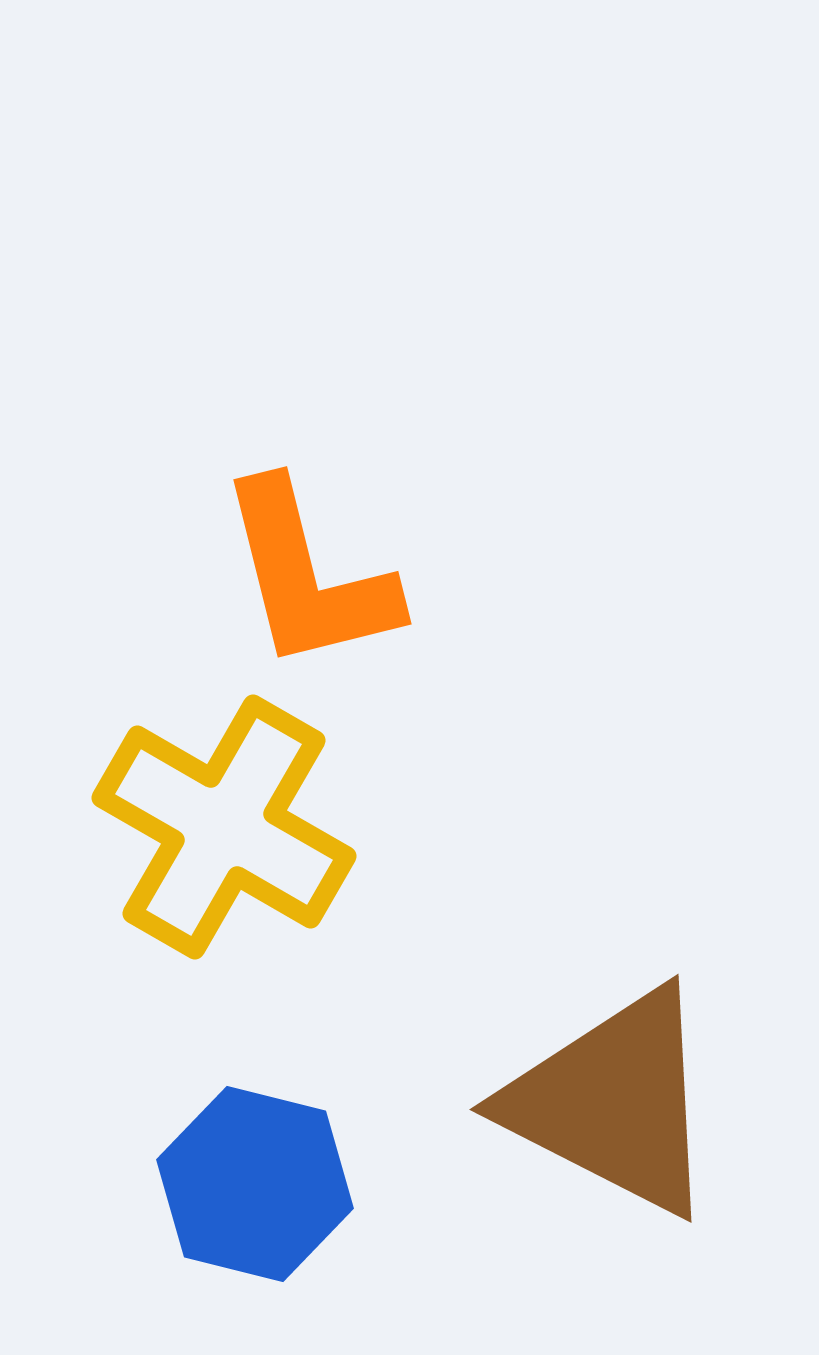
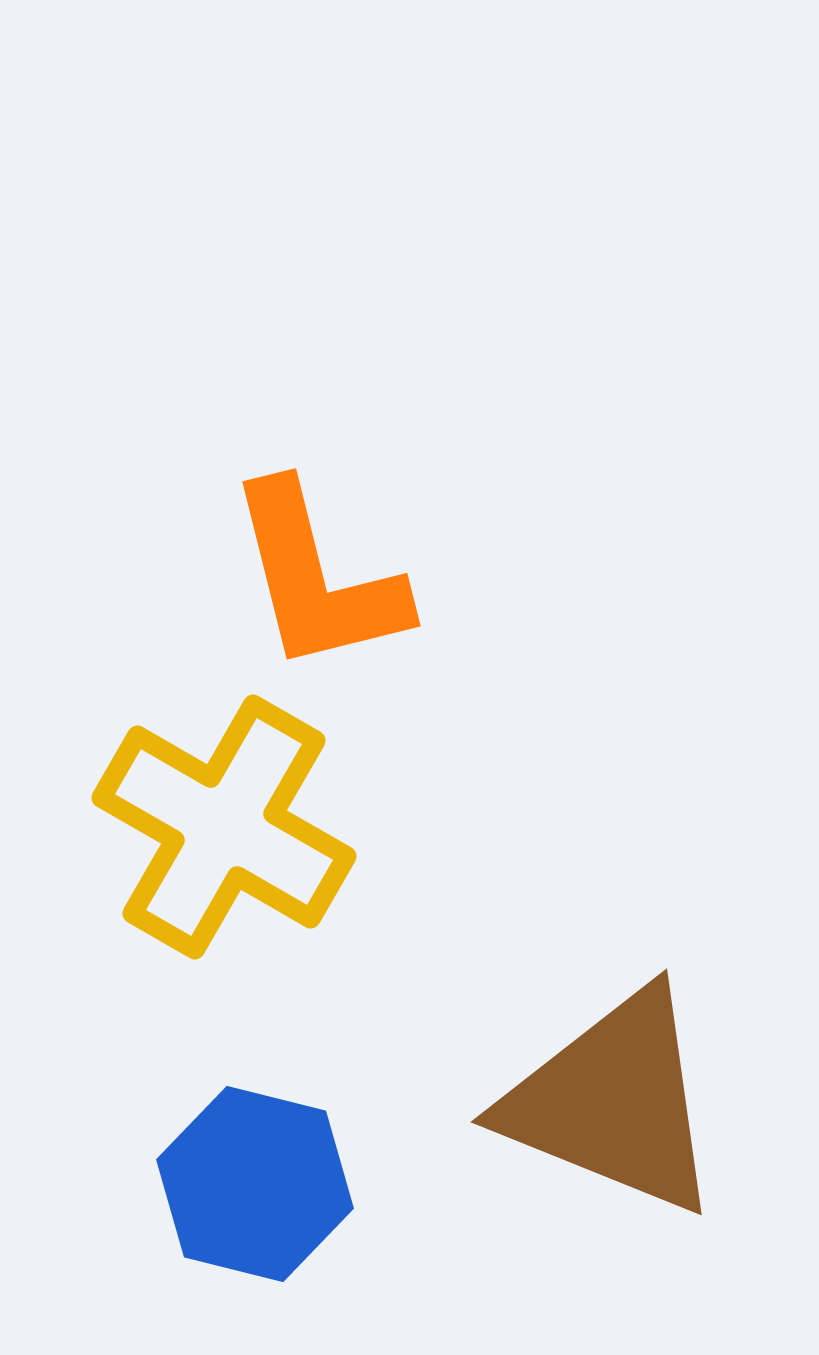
orange L-shape: moved 9 px right, 2 px down
brown triangle: rotated 5 degrees counterclockwise
